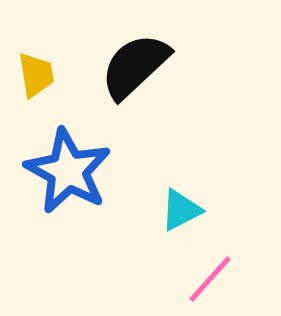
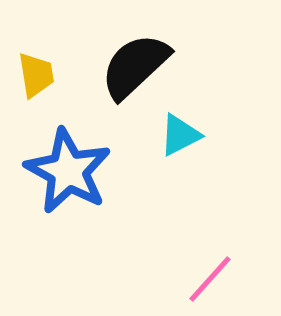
cyan triangle: moved 1 px left, 75 px up
